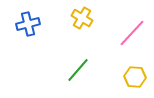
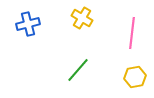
pink line: rotated 36 degrees counterclockwise
yellow hexagon: rotated 15 degrees counterclockwise
